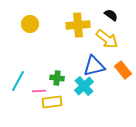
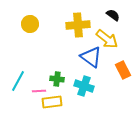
black semicircle: moved 2 px right
blue triangle: moved 3 px left, 9 px up; rotated 50 degrees clockwise
orange rectangle: rotated 12 degrees clockwise
green cross: moved 1 px down
cyan cross: rotated 30 degrees counterclockwise
